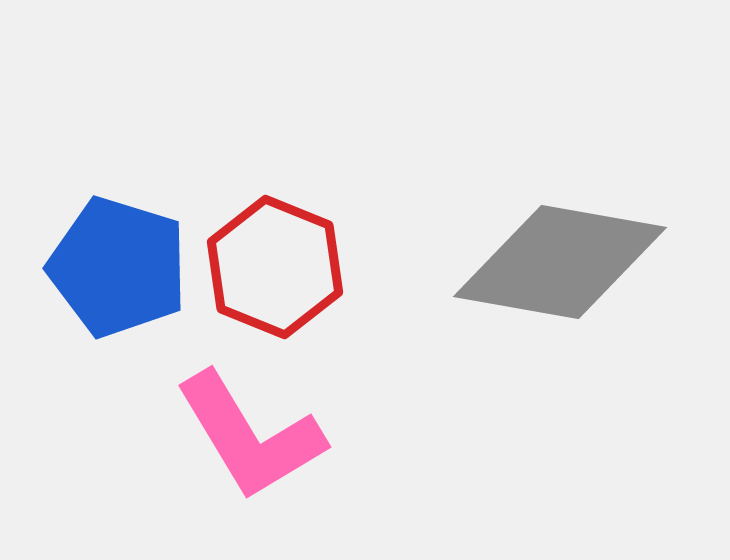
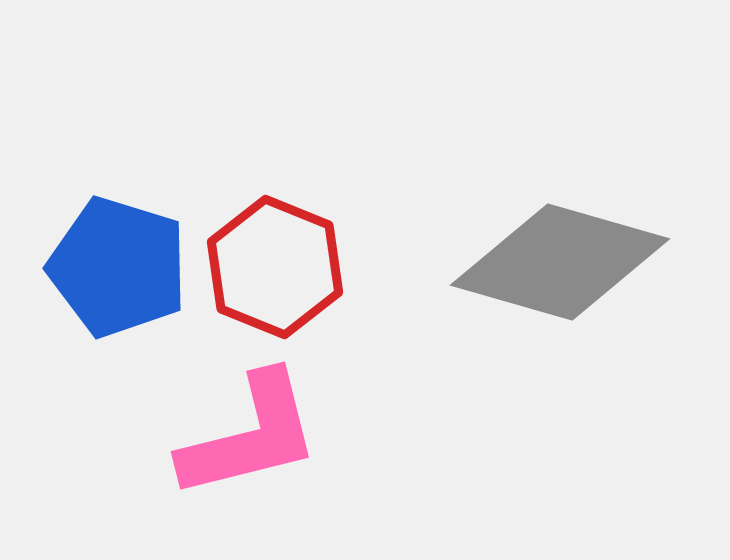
gray diamond: rotated 6 degrees clockwise
pink L-shape: rotated 73 degrees counterclockwise
